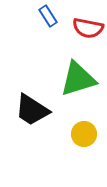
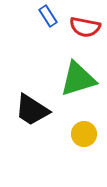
red semicircle: moved 3 px left, 1 px up
